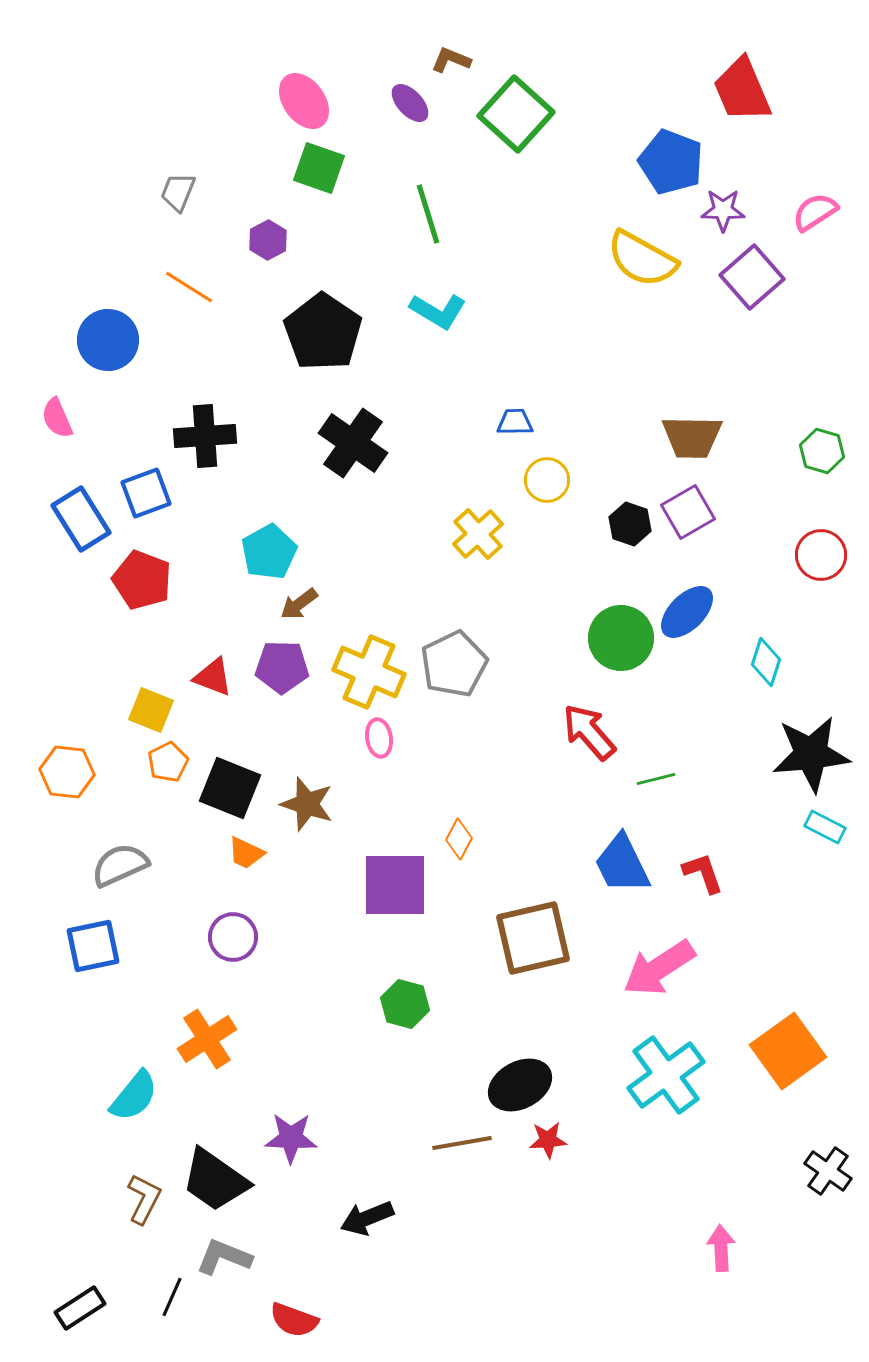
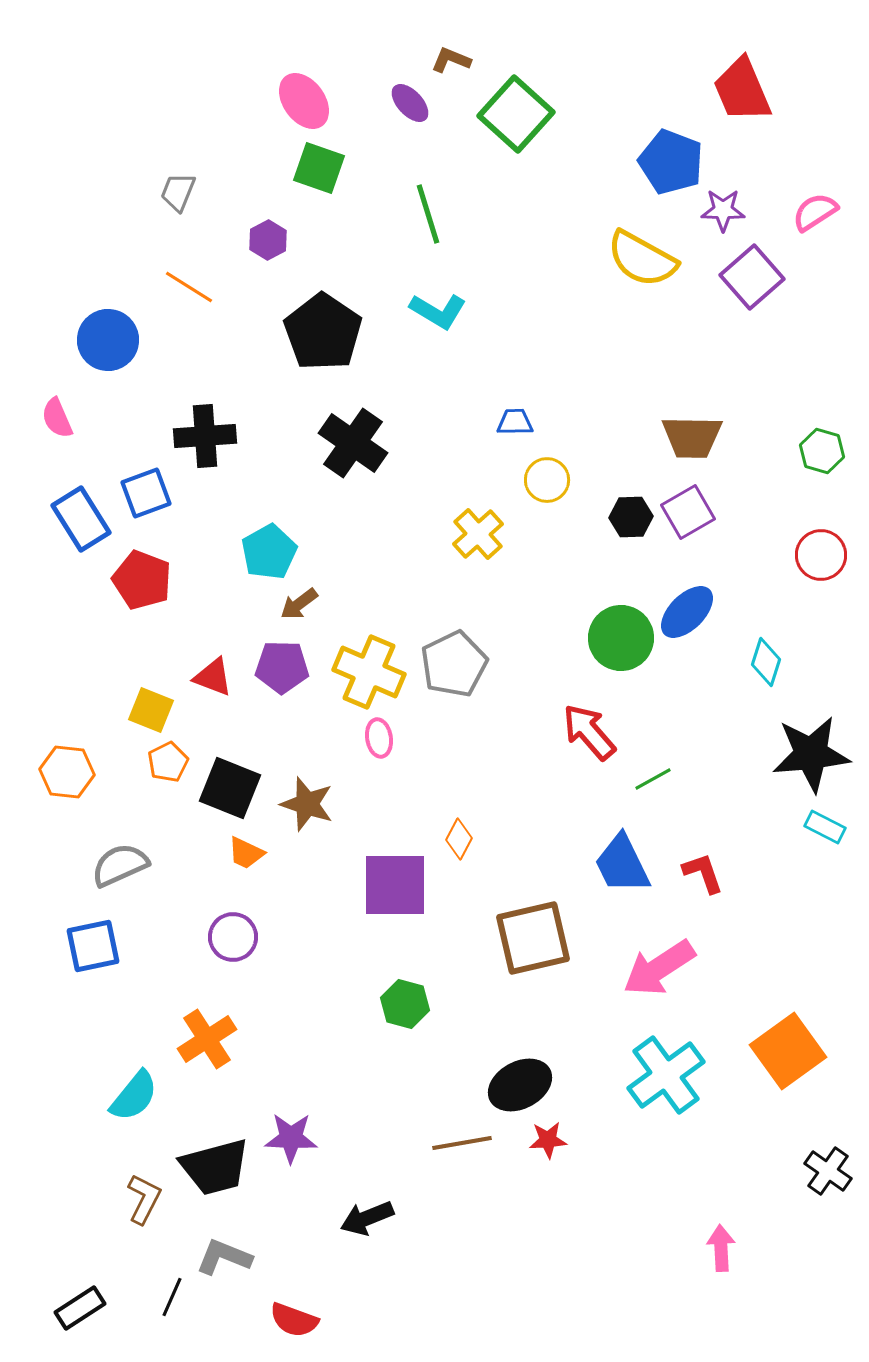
black hexagon at (630, 524): moved 1 px right, 7 px up; rotated 21 degrees counterclockwise
green line at (656, 779): moved 3 px left; rotated 15 degrees counterclockwise
black trapezoid at (215, 1180): moved 13 px up; rotated 50 degrees counterclockwise
